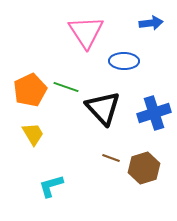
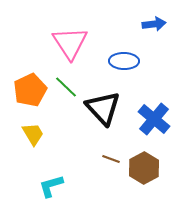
blue arrow: moved 3 px right, 1 px down
pink triangle: moved 16 px left, 11 px down
green line: rotated 25 degrees clockwise
blue cross: moved 6 px down; rotated 32 degrees counterclockwise
brown line: moved 1 px down
brown hexagon: rotated 12 degrees counterclockwise
